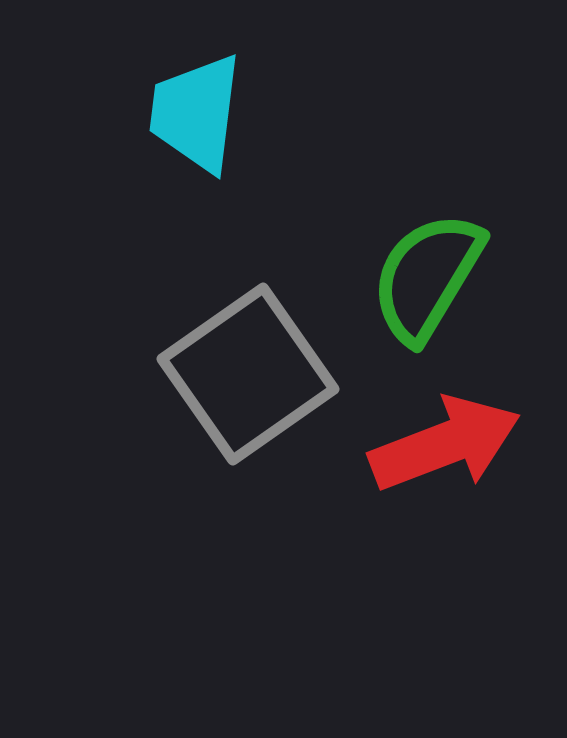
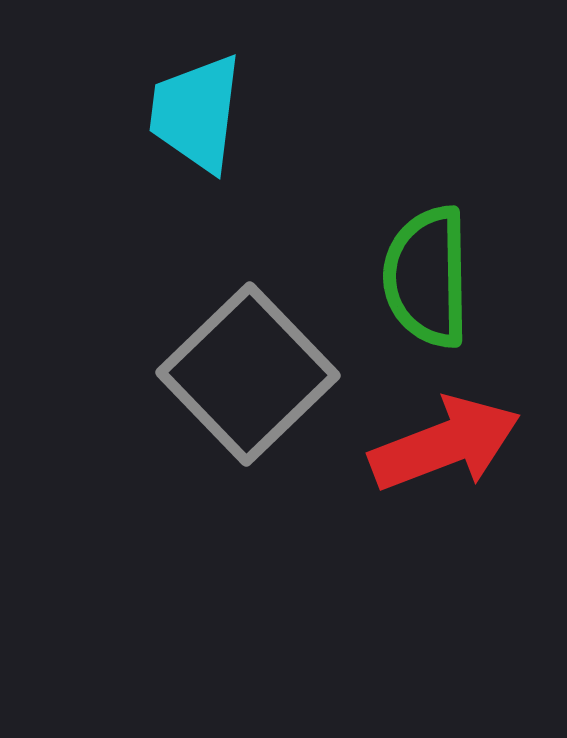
green semicircle: rotated 32 degrees counterclockwise
gray square: rotated 9 degrees counterclockwise
